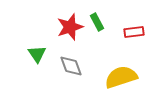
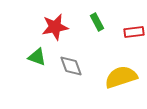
red star: moved 15 px left; rotated 8 degrees clockwise
green triangle: moved 3 px down; rotated 36 degrees counterclockwise
